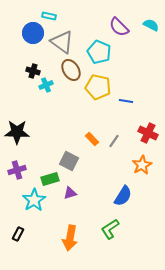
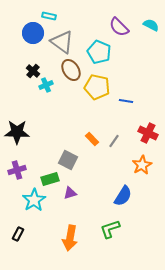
black cross: rotated 24 degrees clockwise
yellow pentagon: moved 1 px left
gray square: moved 1 px left, 1 px up
green L-shape: rotated 15 degrees clockwise
